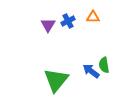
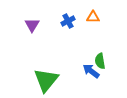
purple triangle: moved 16 px left
green semicircle: moved 4 px left, 4 px up
green triangle: moved 10 px left
